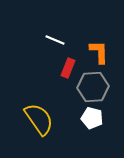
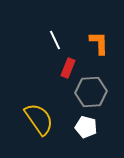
white line: rotated 42 degrees clockwise
orange L-shape: moved 9 px up
gray hexagon: moved 2 px left, 5 px down
white pentagon: moved 6 px left, 9 px down
